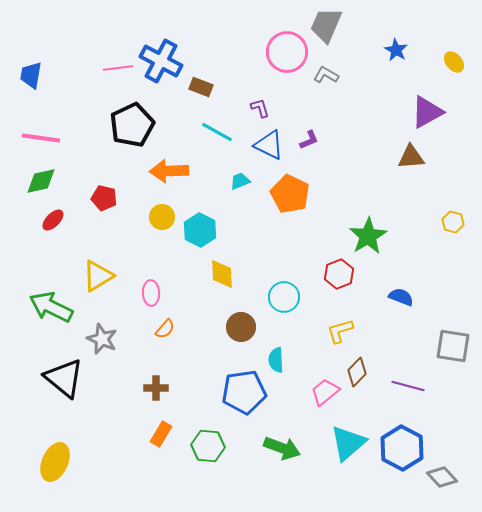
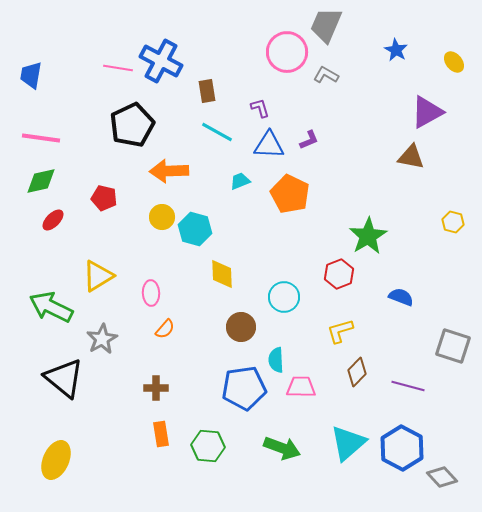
pink line at (118, 68): rotated 16 degrees clockwise
brown rectangle at (201, 87): moved 6 px right, 4 px down; rotated 60 degrees clockwise
blue triangle at (269, 145): rotated 24 degrees counterclockwise
brown triangle at (411, 157): rotated 16 degrees clockwise
cyan hexagon at (200, 230): moved 5 px left, 1 px up; rotated 12 degrees counterclockwise
gray star at (102, 339): rotated 20 degrees clockwise
gray square at (453, 346): rotated 9 degrees clockwise
blue pentagon at (244, 392): moved 4 px up
pink trapezoid at (325, 392): moved 24 px left, 5 px up; rotated 40 degrees clockwise
orange rectangle at (161, 434): rotated 40 degrees counterclockwise
yellow ellipse at (55, 462): moved 1 px right, 2 px up
